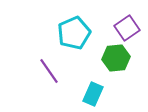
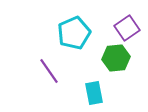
cyan rectangle: moved 1 px right, 1 px up; rotated 35 degrees counterclockwise
